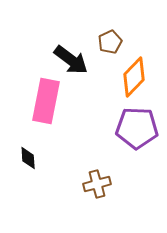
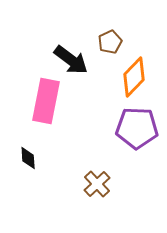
brown cross: rotated 28 degrees counterclockwise
